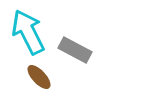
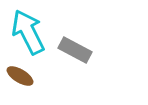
brown ellipse: moved 19 px left, 1 px up; rotated 16 degrees counterclockwise
